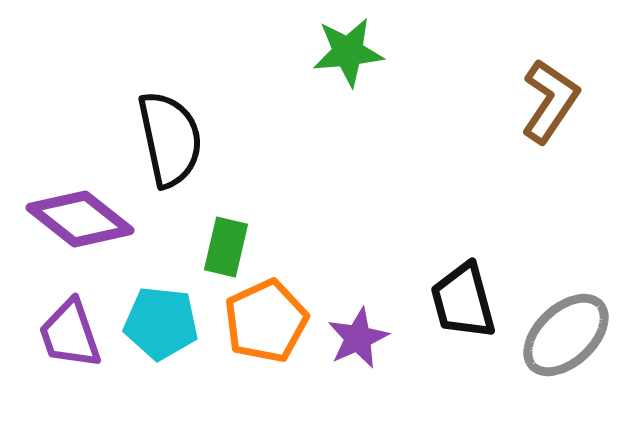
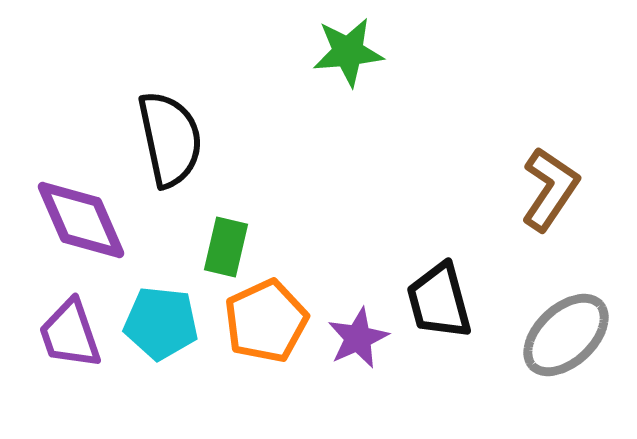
brown L-shape: moved 88 px down
purple diamond: moved 1 px right, 1 px down; rotated 28 degrees clockwise
black trapezoid: moved 24 px left
